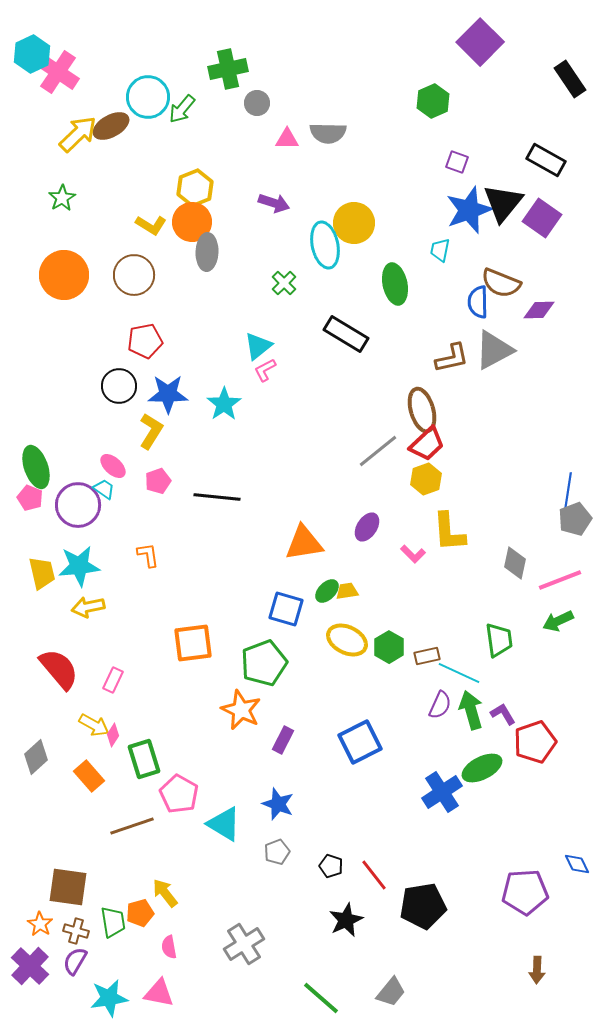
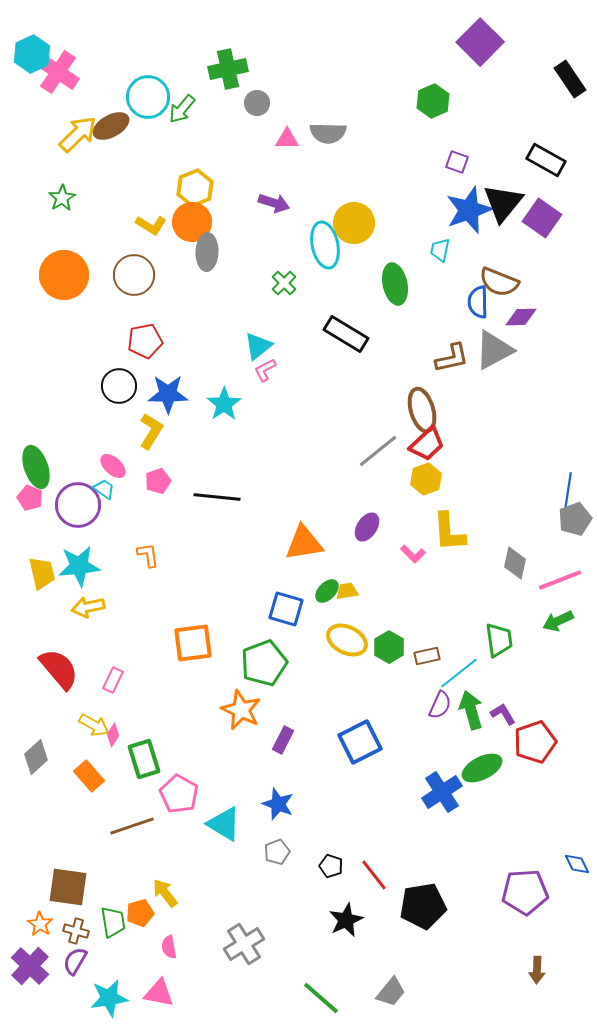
brown semicircle at (501, 283): moved 2 px left, 1 px up
purple diamond at (539, 310): moved 18 px left, 7 px down
cyan line at (459, 673): rotated 63 degrees counterclockwise
